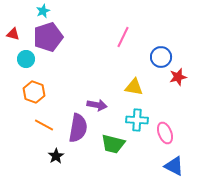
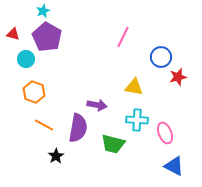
purple pentagon: moved 1 px left; rotated 24 degrees counterclockwise
